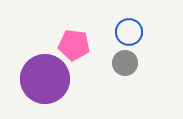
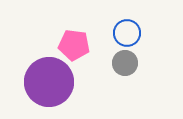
blue circle: moved 2 px left, 1 px down
purple circle: moved 4 px right, 3 px down
